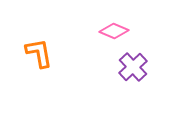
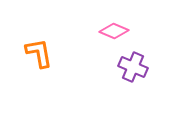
purple cross: rotated 24 degrees counterclockwise
